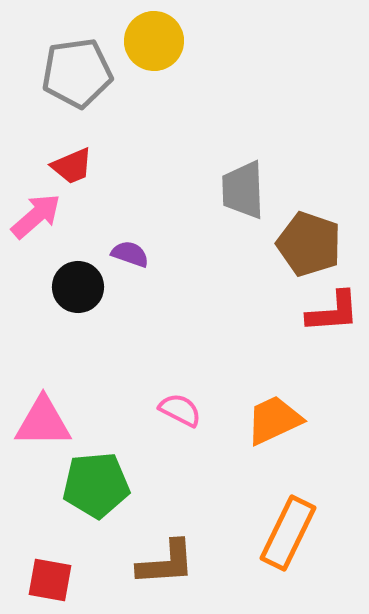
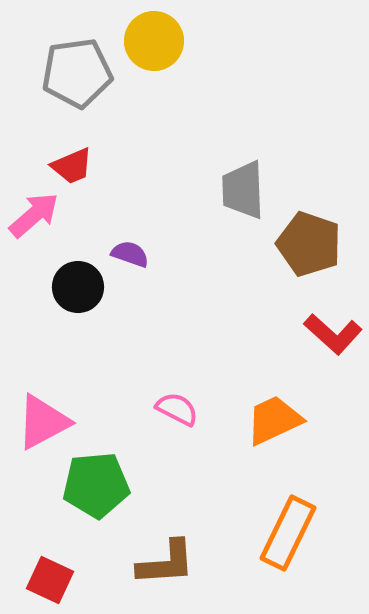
pink arrow: moved 2 px left, 1 px up
red L-shape: moved 22 px down; rotated 46 degrees clockwise
pink semicircle: moved 3 px left, 1 px up
pink triangle: rotated 28 degrees counterclockwise
red square: rotated 15 degrees clockwise
